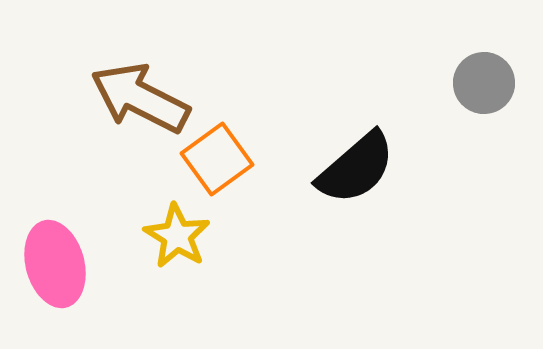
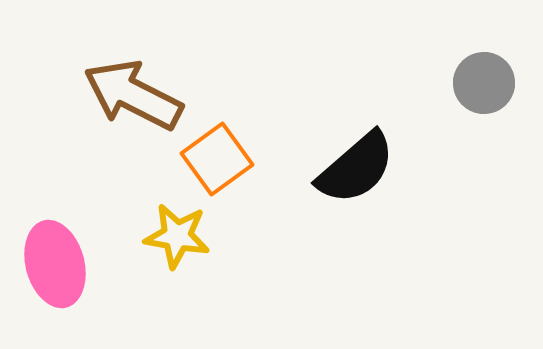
brown arrow: moved 7 px left, 3 px up
yellow star: rotated 22 degrees counterclockwise
